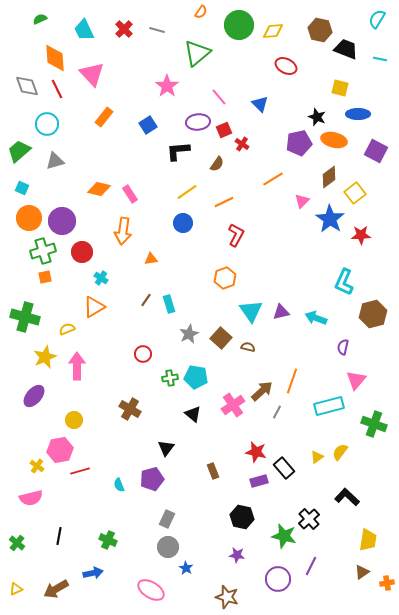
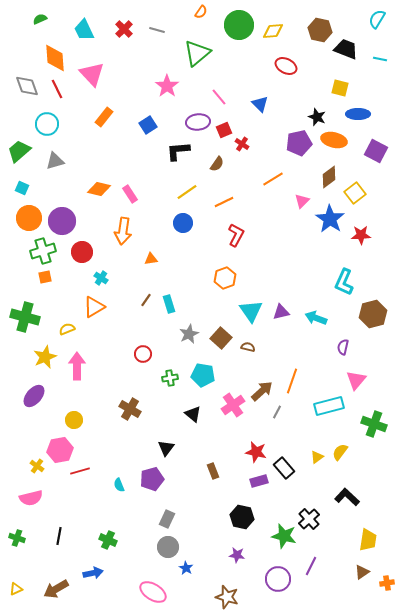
cyan pentagon at (196, 377): moved 7 px right, 2 px up
green cross at (17, 543): moved 5 px up; rotated 21 degrees counterclockwise
pink ellipse at (151, 590): moved 2 px right, 2 px down
